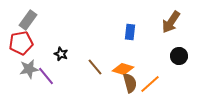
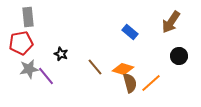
gray rectangle: moved 3 px up; rotated 42 degrees counterclockwise
blue rectangle: rotated 56 degrees counterclockwise
orange line: moved 1 px right, 1 px up
